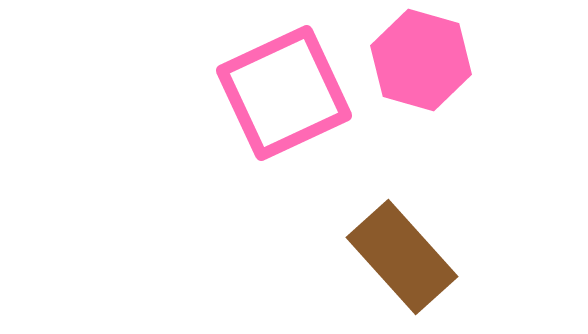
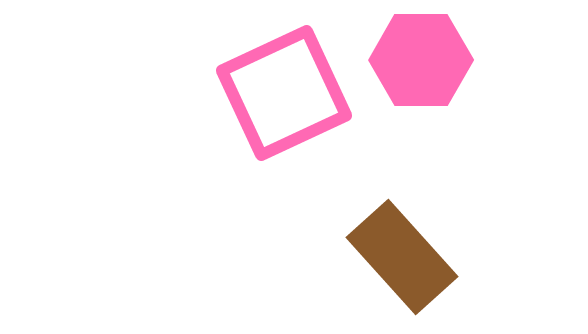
pink hexagon: rotated 16 degrees counterclockwise
